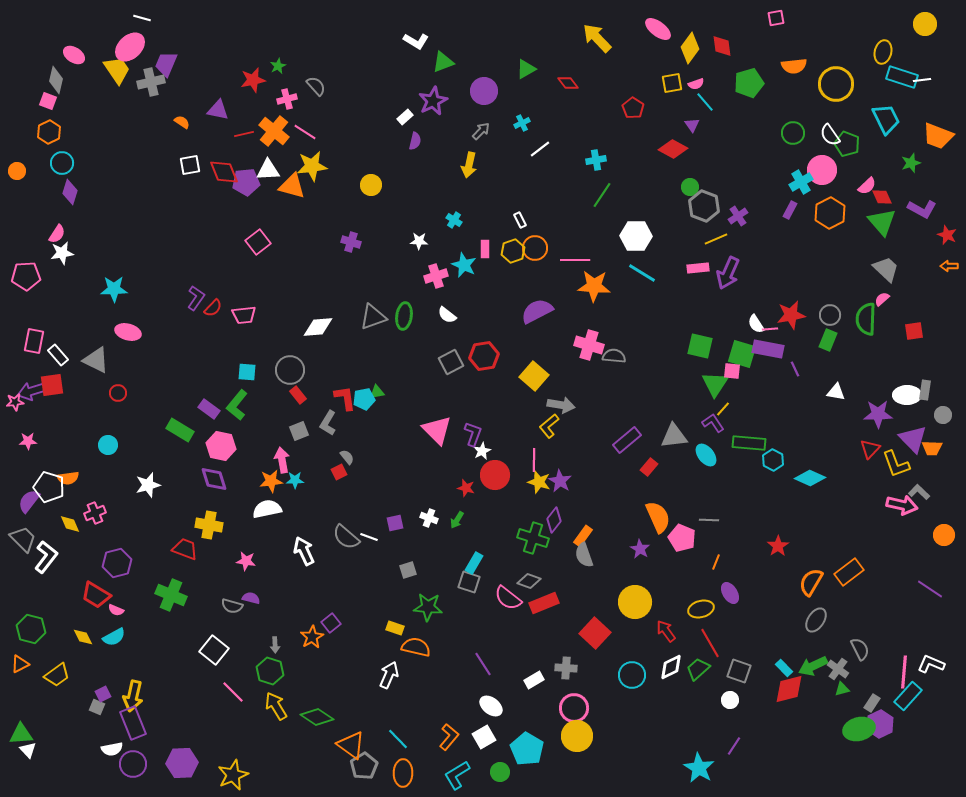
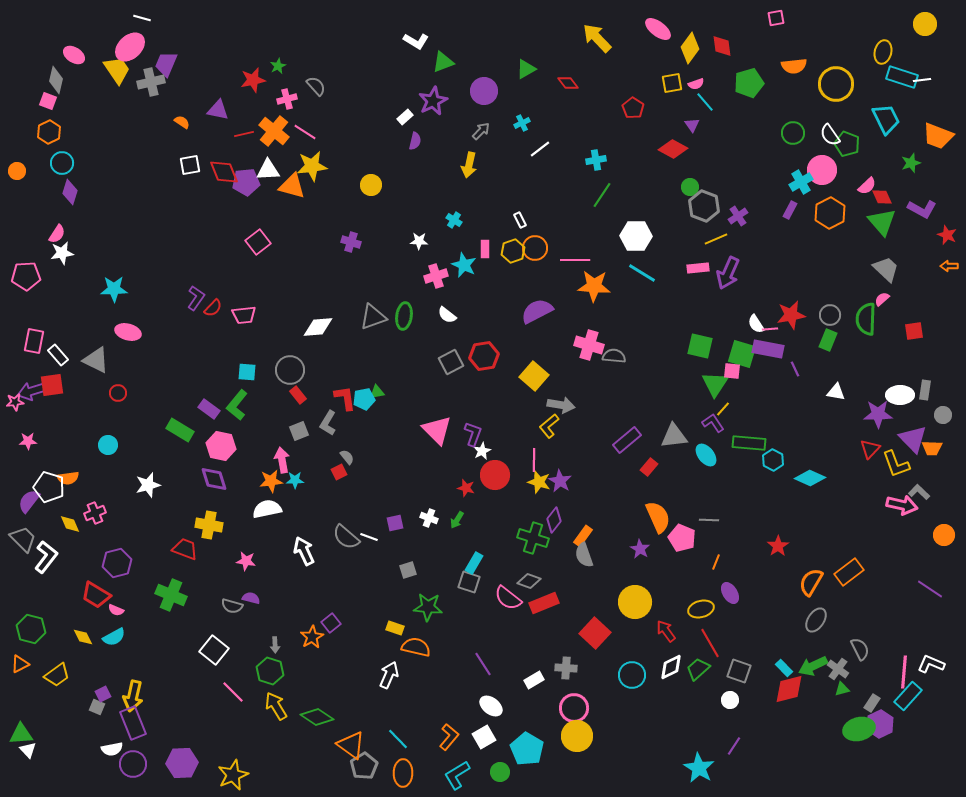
white ellipse at (907, 395): moved 7 px left
